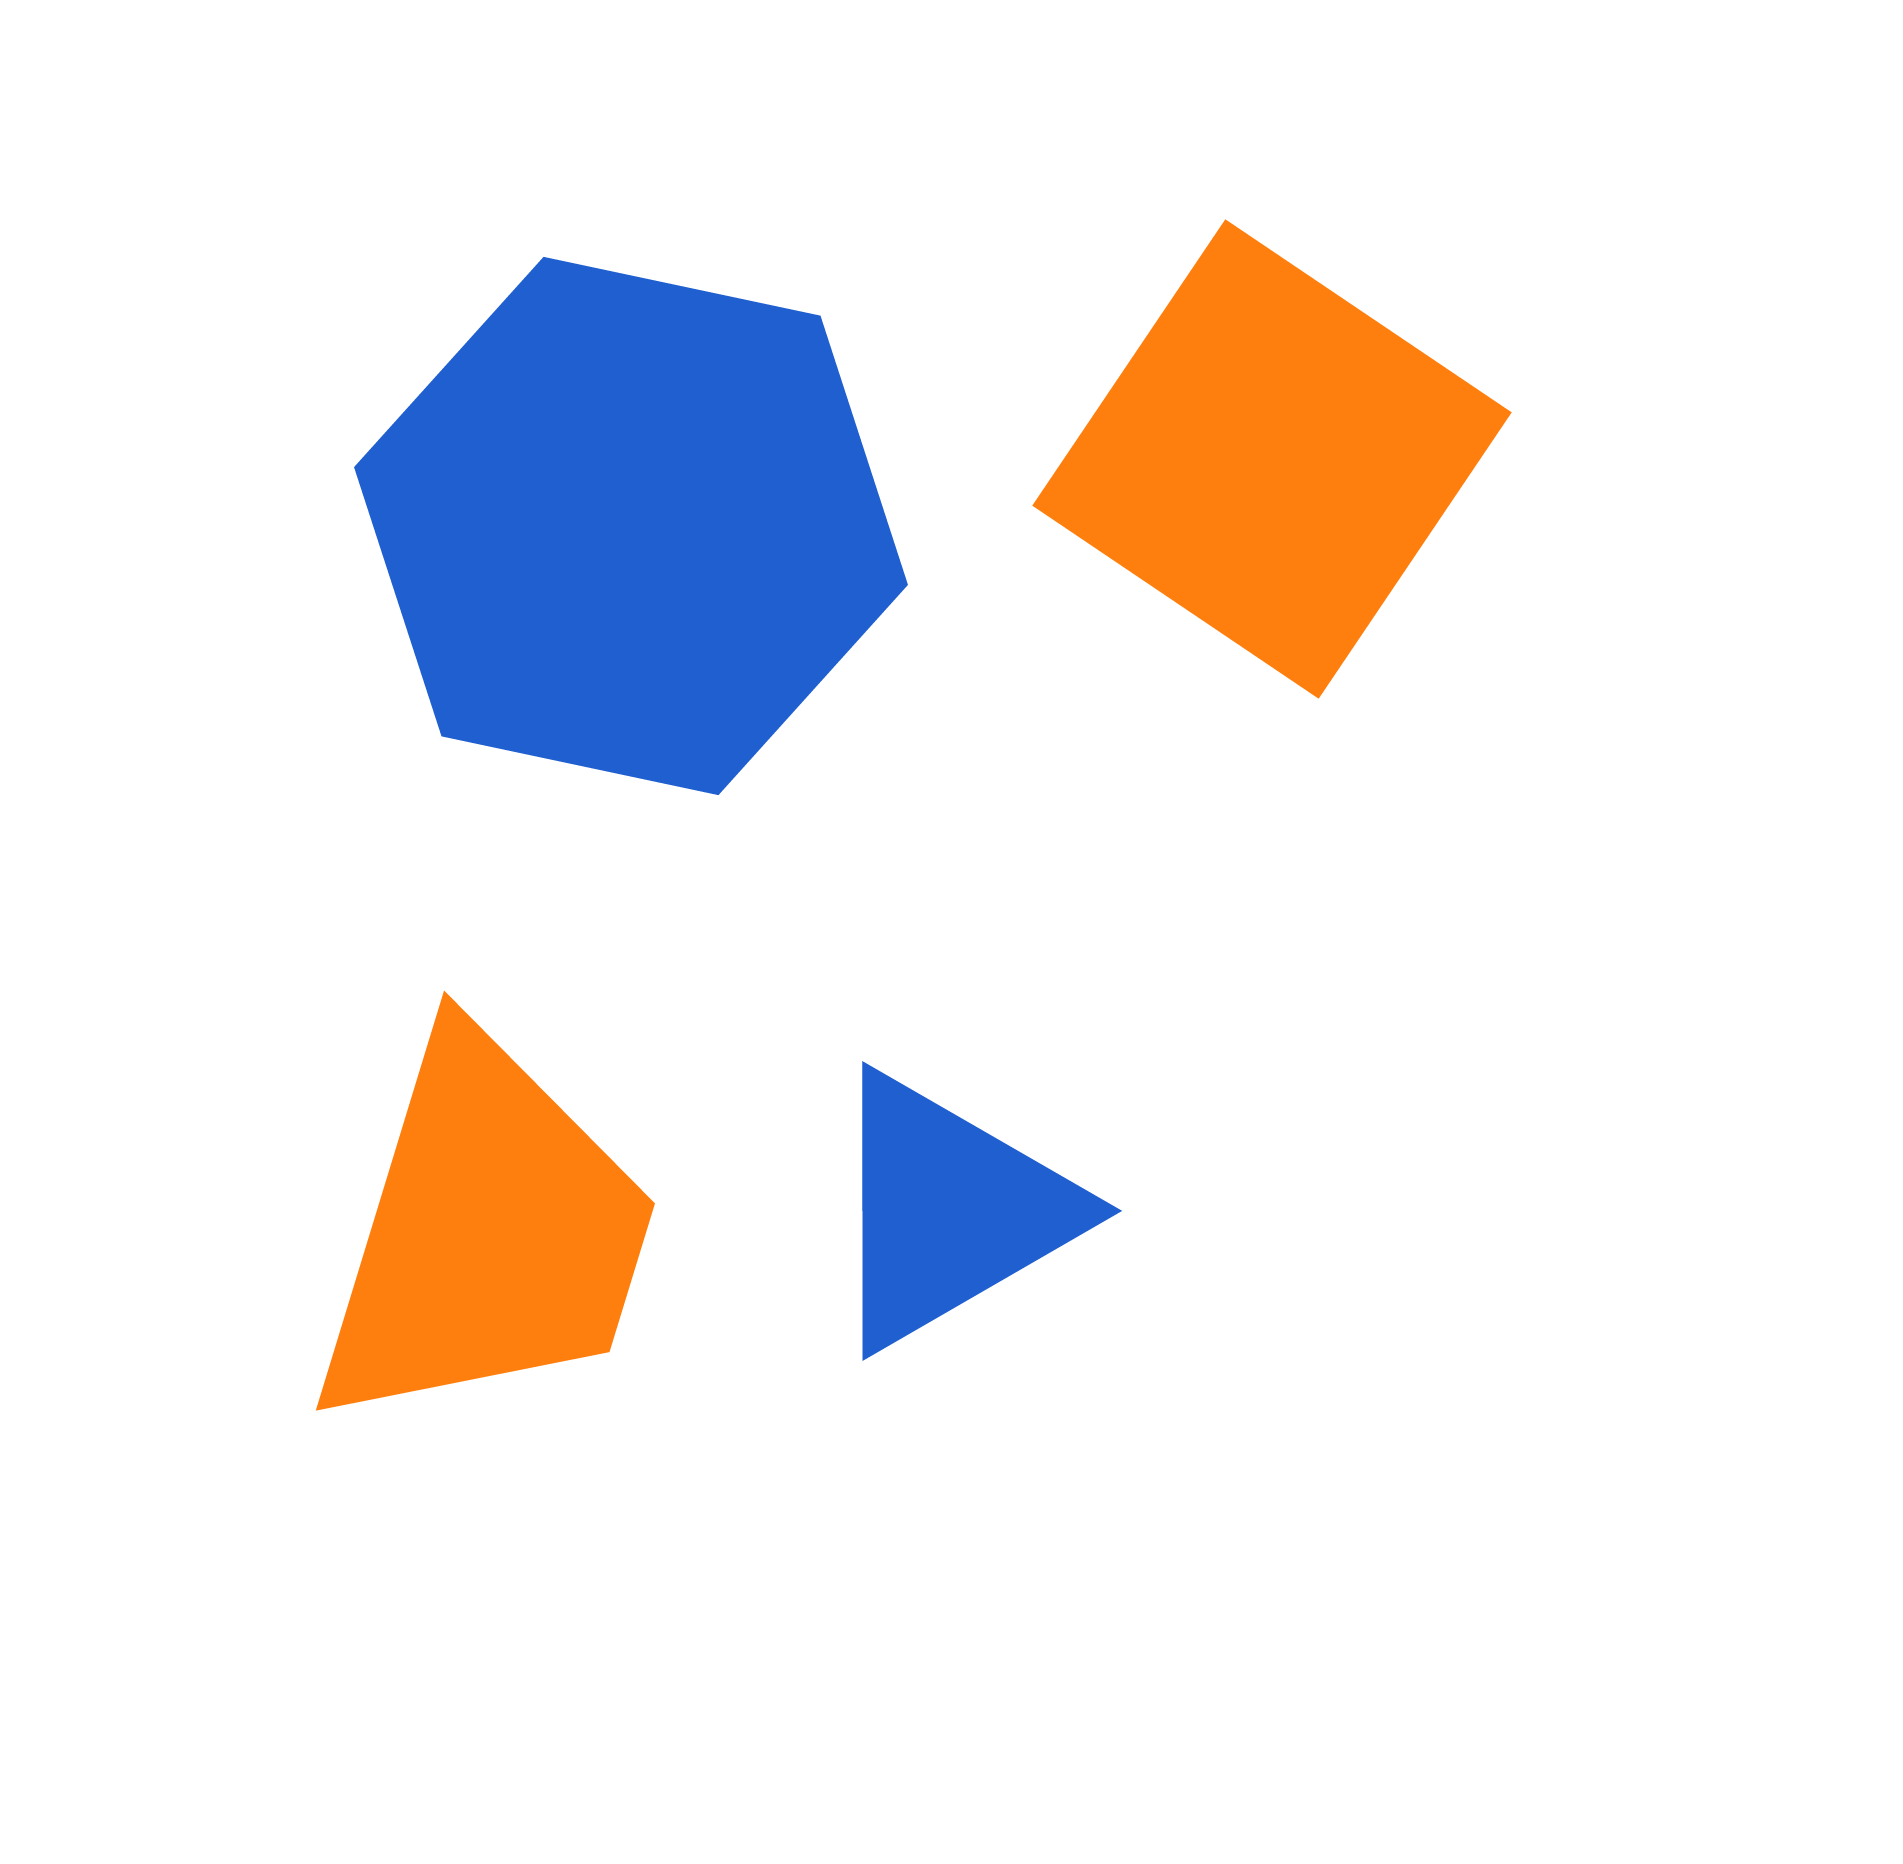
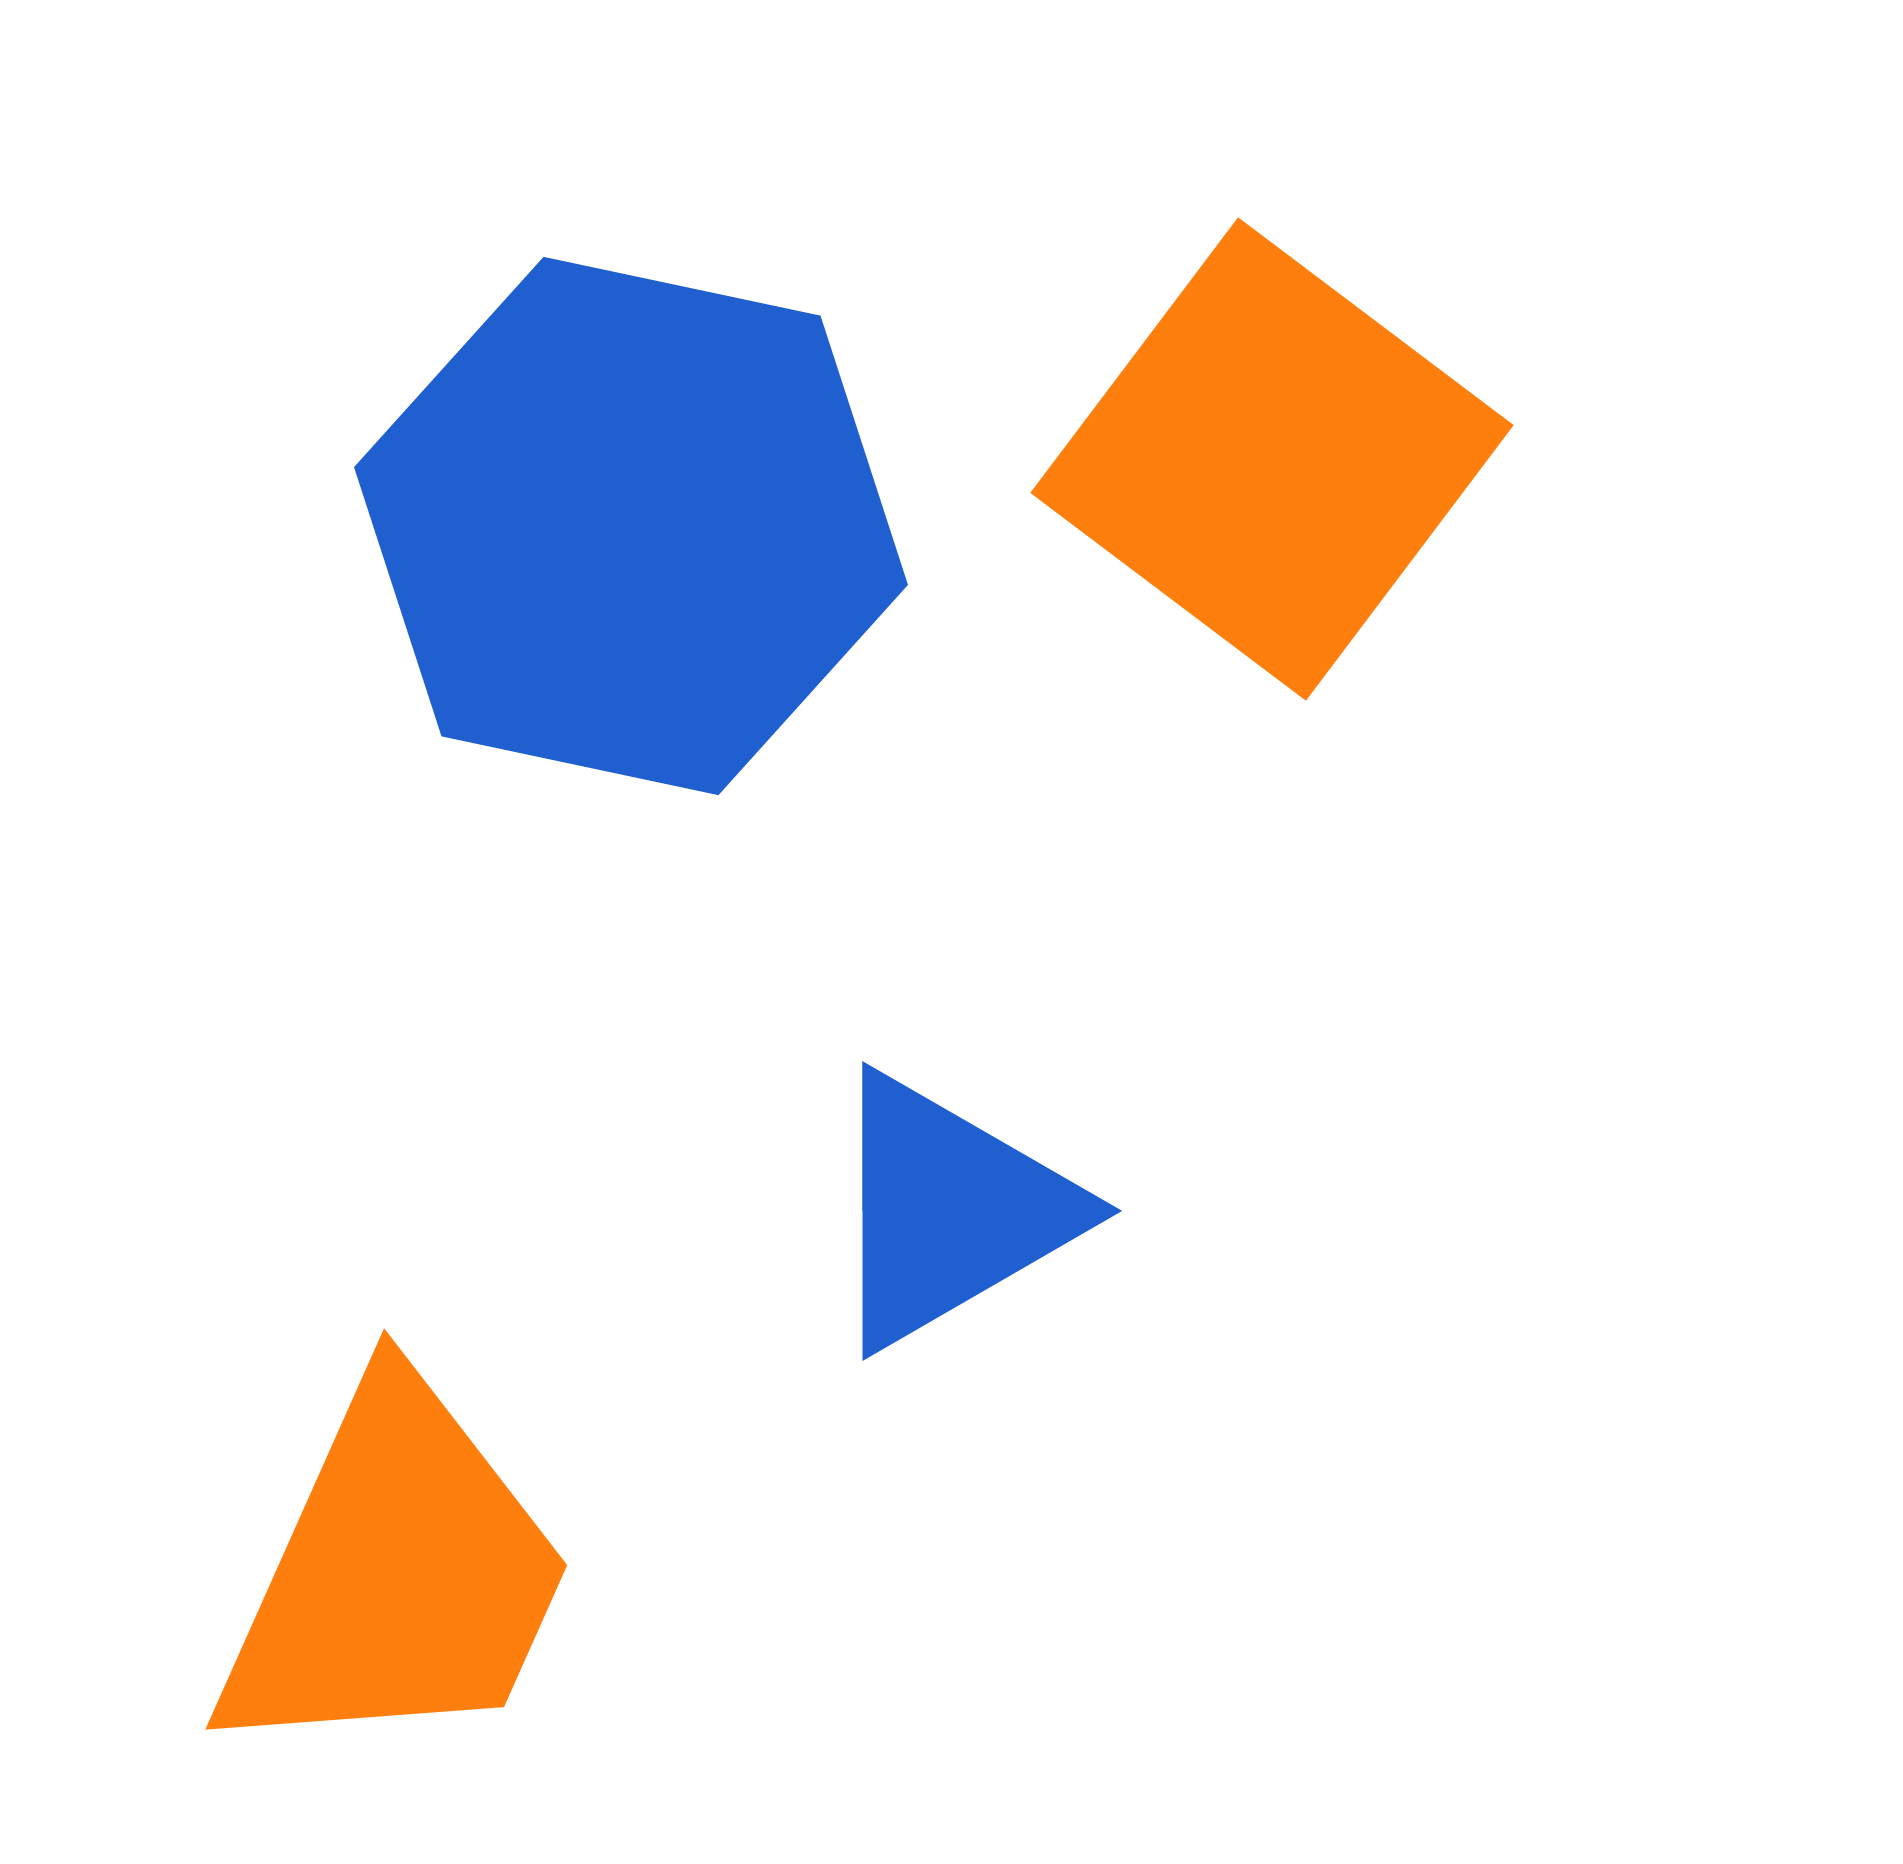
orange square: rotated 3 degrees clockwise
orange trapezoid: moved 90 px left, 341 px down; rotated 7 degrees clockwise
